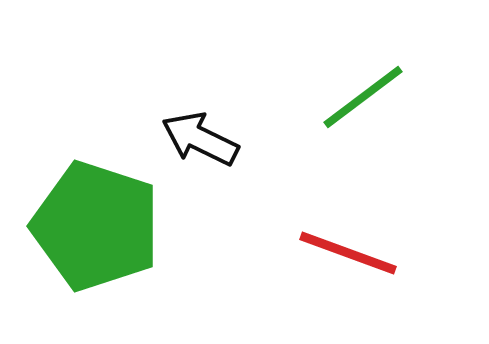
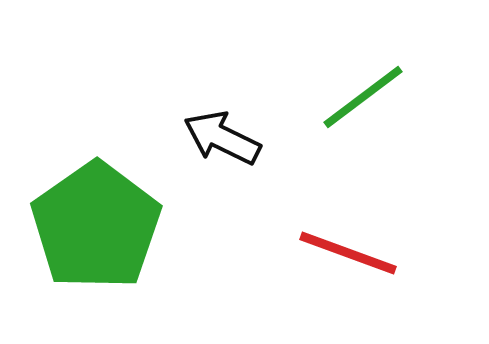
black arrow: moved 22 px right, 1 px up
green pentagon: rotated 19 degrees clockwise
